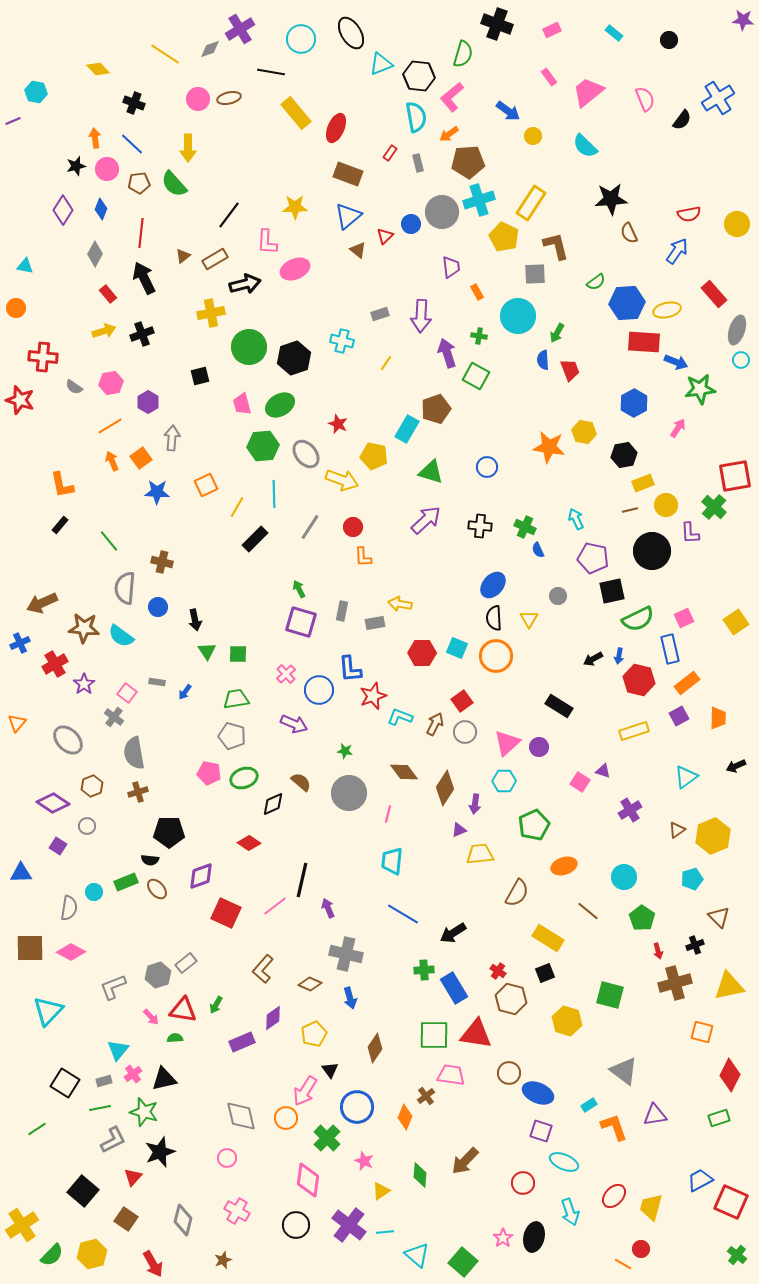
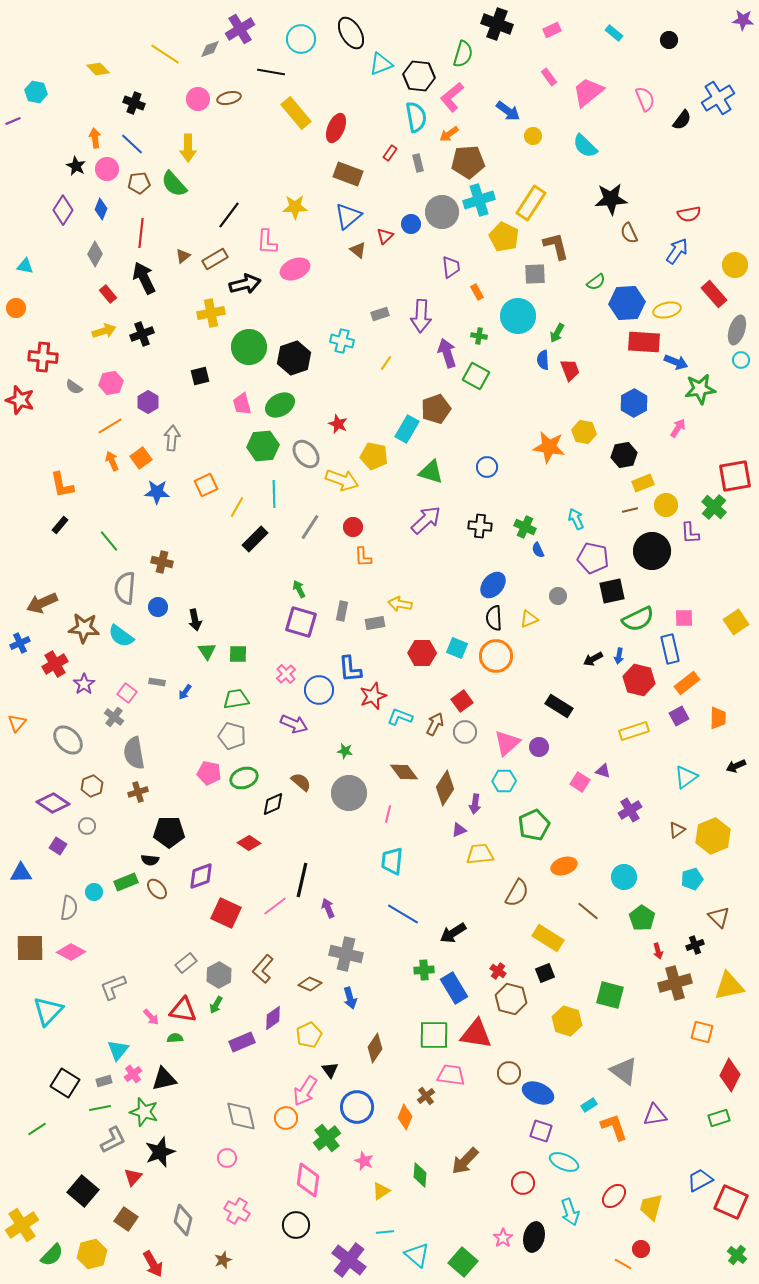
black star at (76, 166): rotated 30 degrees counterclockwise
yellow circle at (737, 224): moved 2 px left, 41 px down
pink square at (684, 618): rotated 24 degrees clockwise
yellow triangle at (529, 619): rotated 36 degrees clockwise
gray hexagon at (158, 975): moved 61 px right; rotated 10 degrees counterclockwise
yellow pentagon at (314, 1034): moved 5 px left, 1 px down
green cross at (327, 1138): rotated 8 degrees clockwise
purple cross at (349, 1225): moved 35 px down
